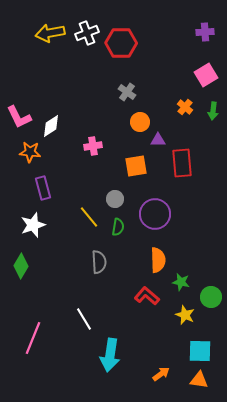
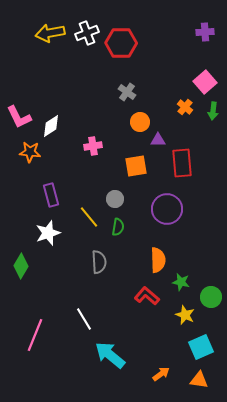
pink square: moved 1 px left, 7 px down; rotated 10 degrees counterclockwise
purple rectangle: moved 8 px right, 7 px down
purple circle: moved 12 px right, 5 px up
white star: moved 15 px right, 8 px down
pink line: moved 2 px right, 3 px up
cyan square: moved 1 px right, 4 px up; rotated 25 degrees counterclockwise
cyan arrow: rotated 120 degrees clockwise
